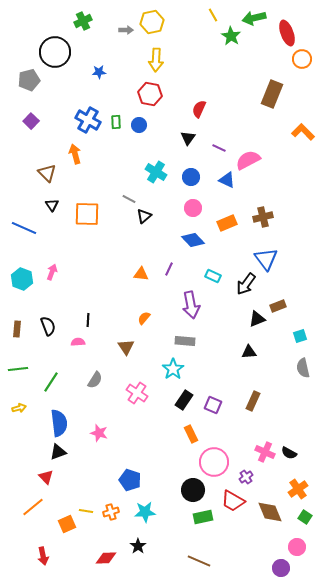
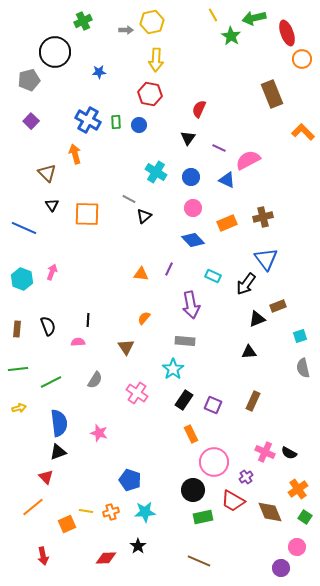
brown rectangle at (272, 94): rotated 44 degrees counterclockwise
green line at (51, 382): rotated 30 degrees clockwise
